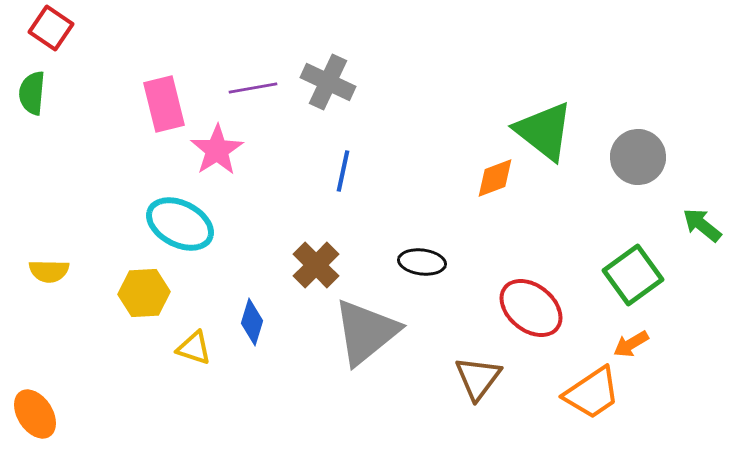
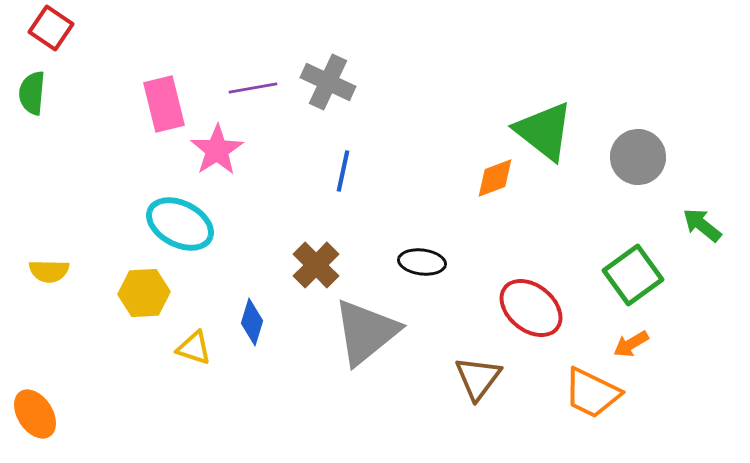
orange trapezoid: rotated 60 degrees clockwise
